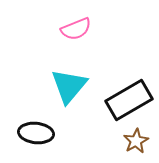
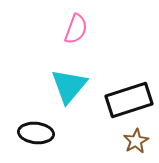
pink semicircle: rotated 48 degrees counterclockwise
black rectangle: rotated 12 degrees clockwise
